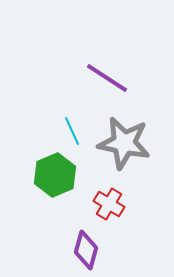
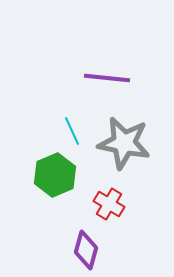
purple line: rotated 27 degrees counterclockwise
